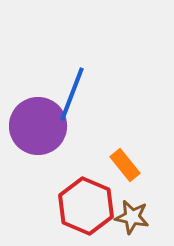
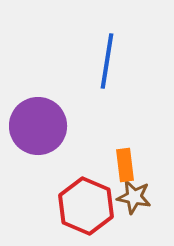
blue line: moved 35 px right, 33 px up; rotated 12 degrees counterclockwise
orange rectangle: rotated 32 degrees clockwise
brown star: moved 2 px right, 20 px up
